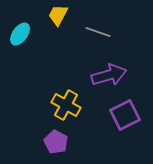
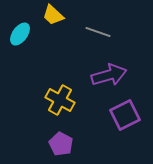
yellow trapezoid: moved 5 px left; rotated 75 degrees counterclockwise
yellow cross: moved 6 px left, 5 px up
purple pentagon: moved 5 px right, 2 px down
